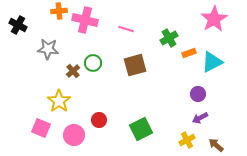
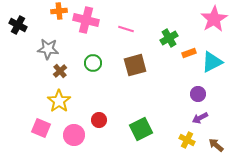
pink cross: moved 1 px right
brown cross: moved 13 px left
yellow cross: rotated 35 degrees counterclockwise
